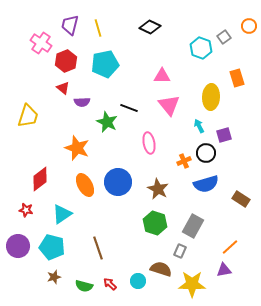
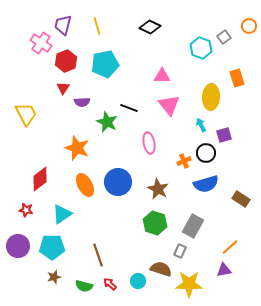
purple trapezoid at (70, 25): moved 7 px left
yellow line at (98, 28): moved 1 px left, 2 px up
red triangle at (63, 88): rotated 24 degrees clockwise
yellow trapezoid at (28, 116): moved 2 px left, 2 px up; rotated 45 degrees counterclockwise
cyan arrow at (199, 126): moved 2 px right, 1 px up
cyan pentagon at (52, 247): rotated 15 degrees counterclockwise
brown line at (98, 248): moved 7 px down
yellow star at (192, 284): moved 3 px left
